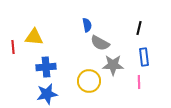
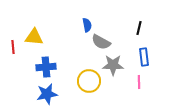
gray semicircle: moved 1 px right, 1 px up
